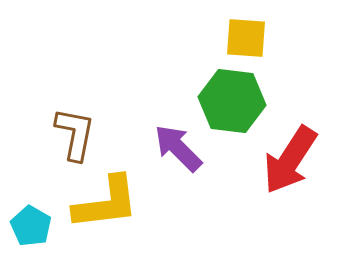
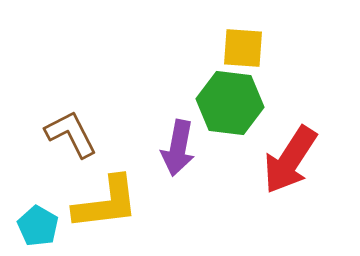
yellow square: moved 3 px left, 10 px down
green hexagon: moved 2 px left, 2 px down
brown L-shape: moved 4 px left; rotated 38 degrees counterclockwise
purple arrow: rotated 124 degrees counterclockwise
cyan pentagon: moved 7 px right
